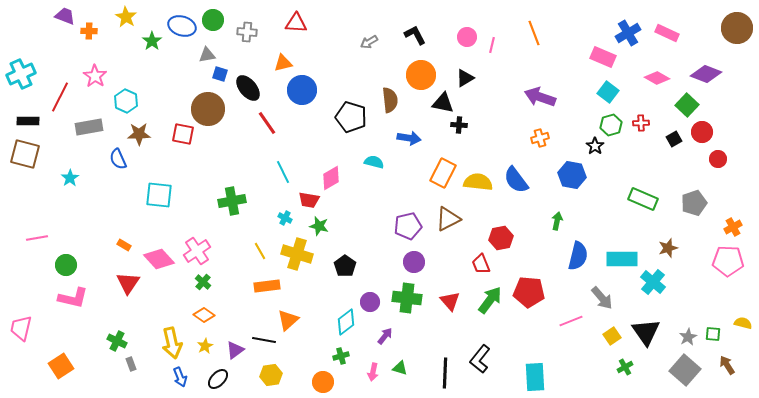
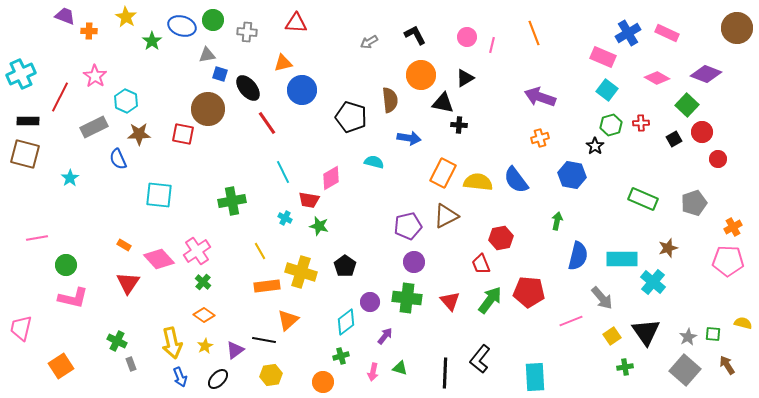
cyan square at (608, 92): moved 1 px left, 2 px up
gray rectangle at (89, 127): moved 5 px right; rotated 16 degrees counterclockwise
brown triangle at (448, 219): moved 2 px left, 3 px up
yellow cross at (297, 254): moved 4 px right, 18 px down
green cross at (625, 367): rotated 21 degrees clockwise
